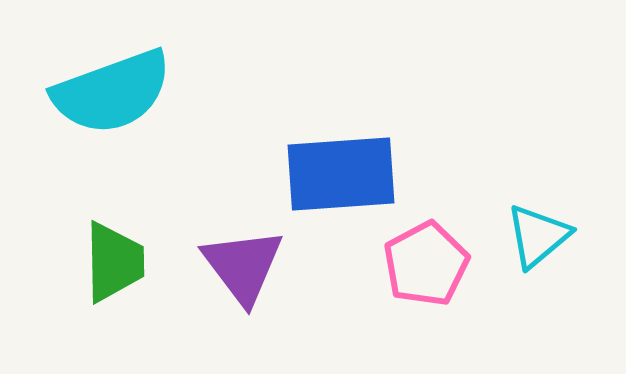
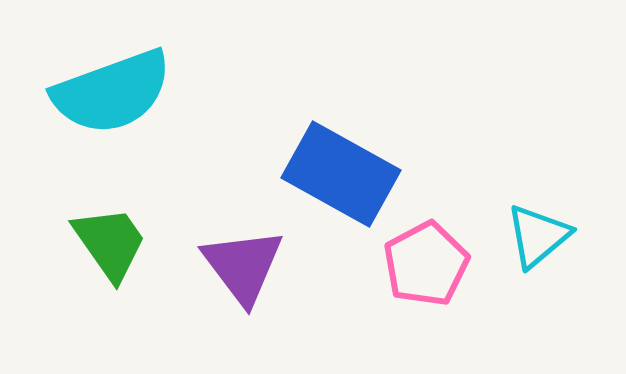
blue rectangle: rotated 33 degrees clockwise
green trapezoid: moved 4 px left, 19 px up; rotated 34 degrees counterclockwise
